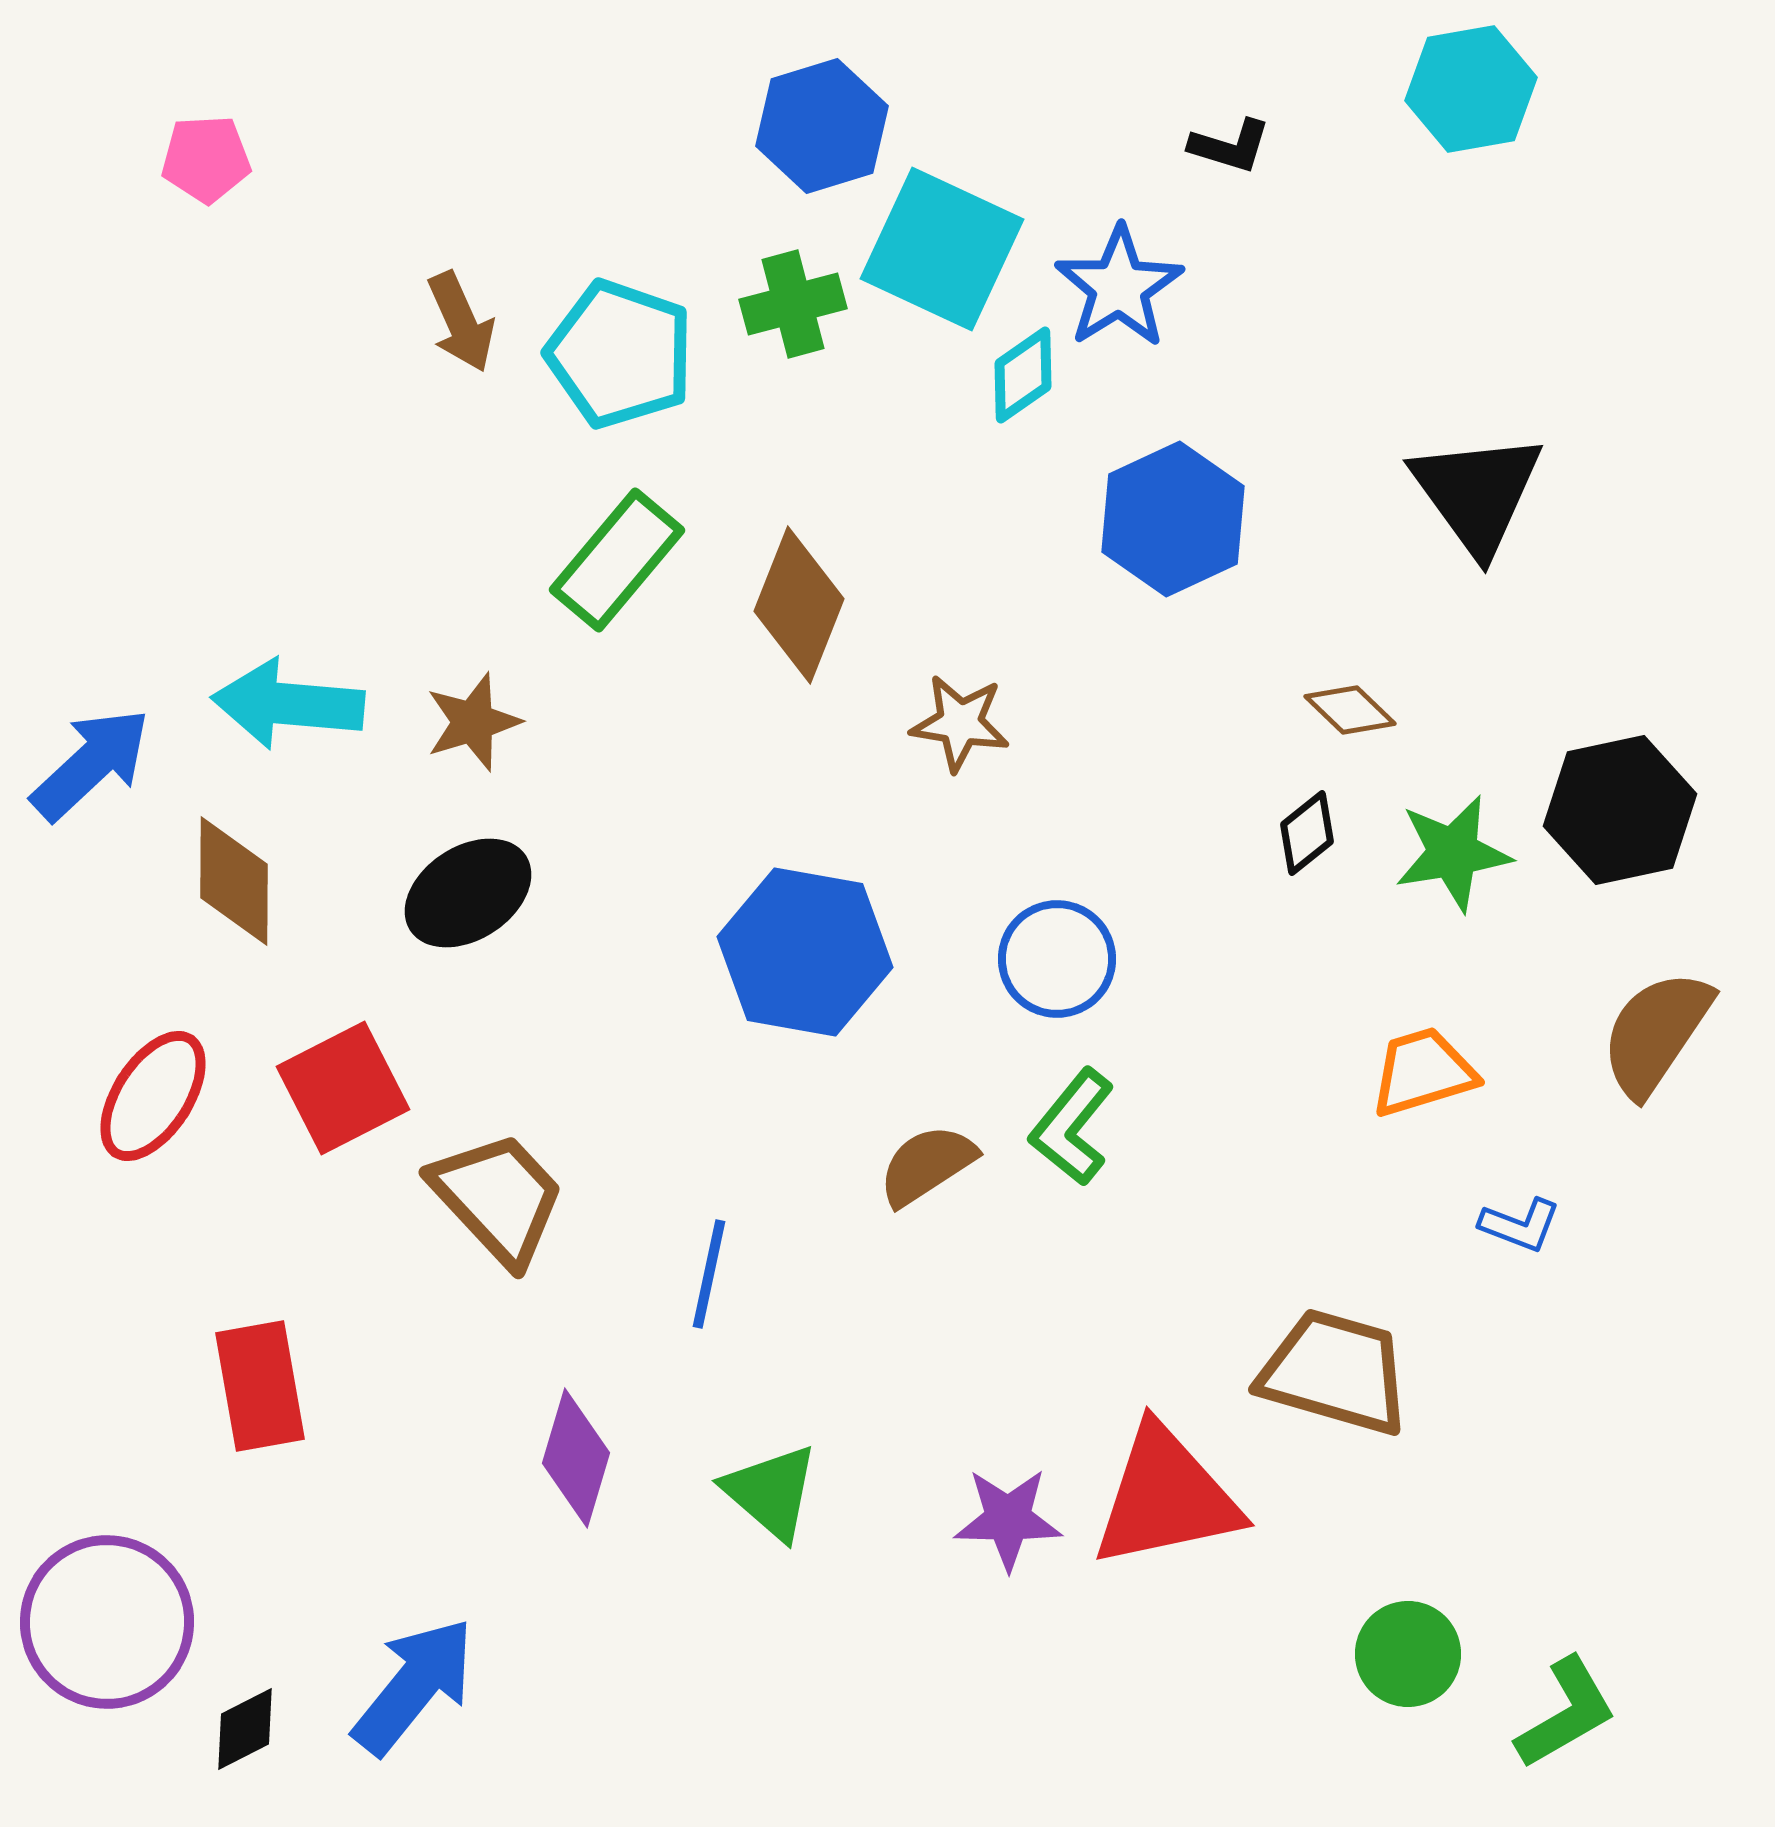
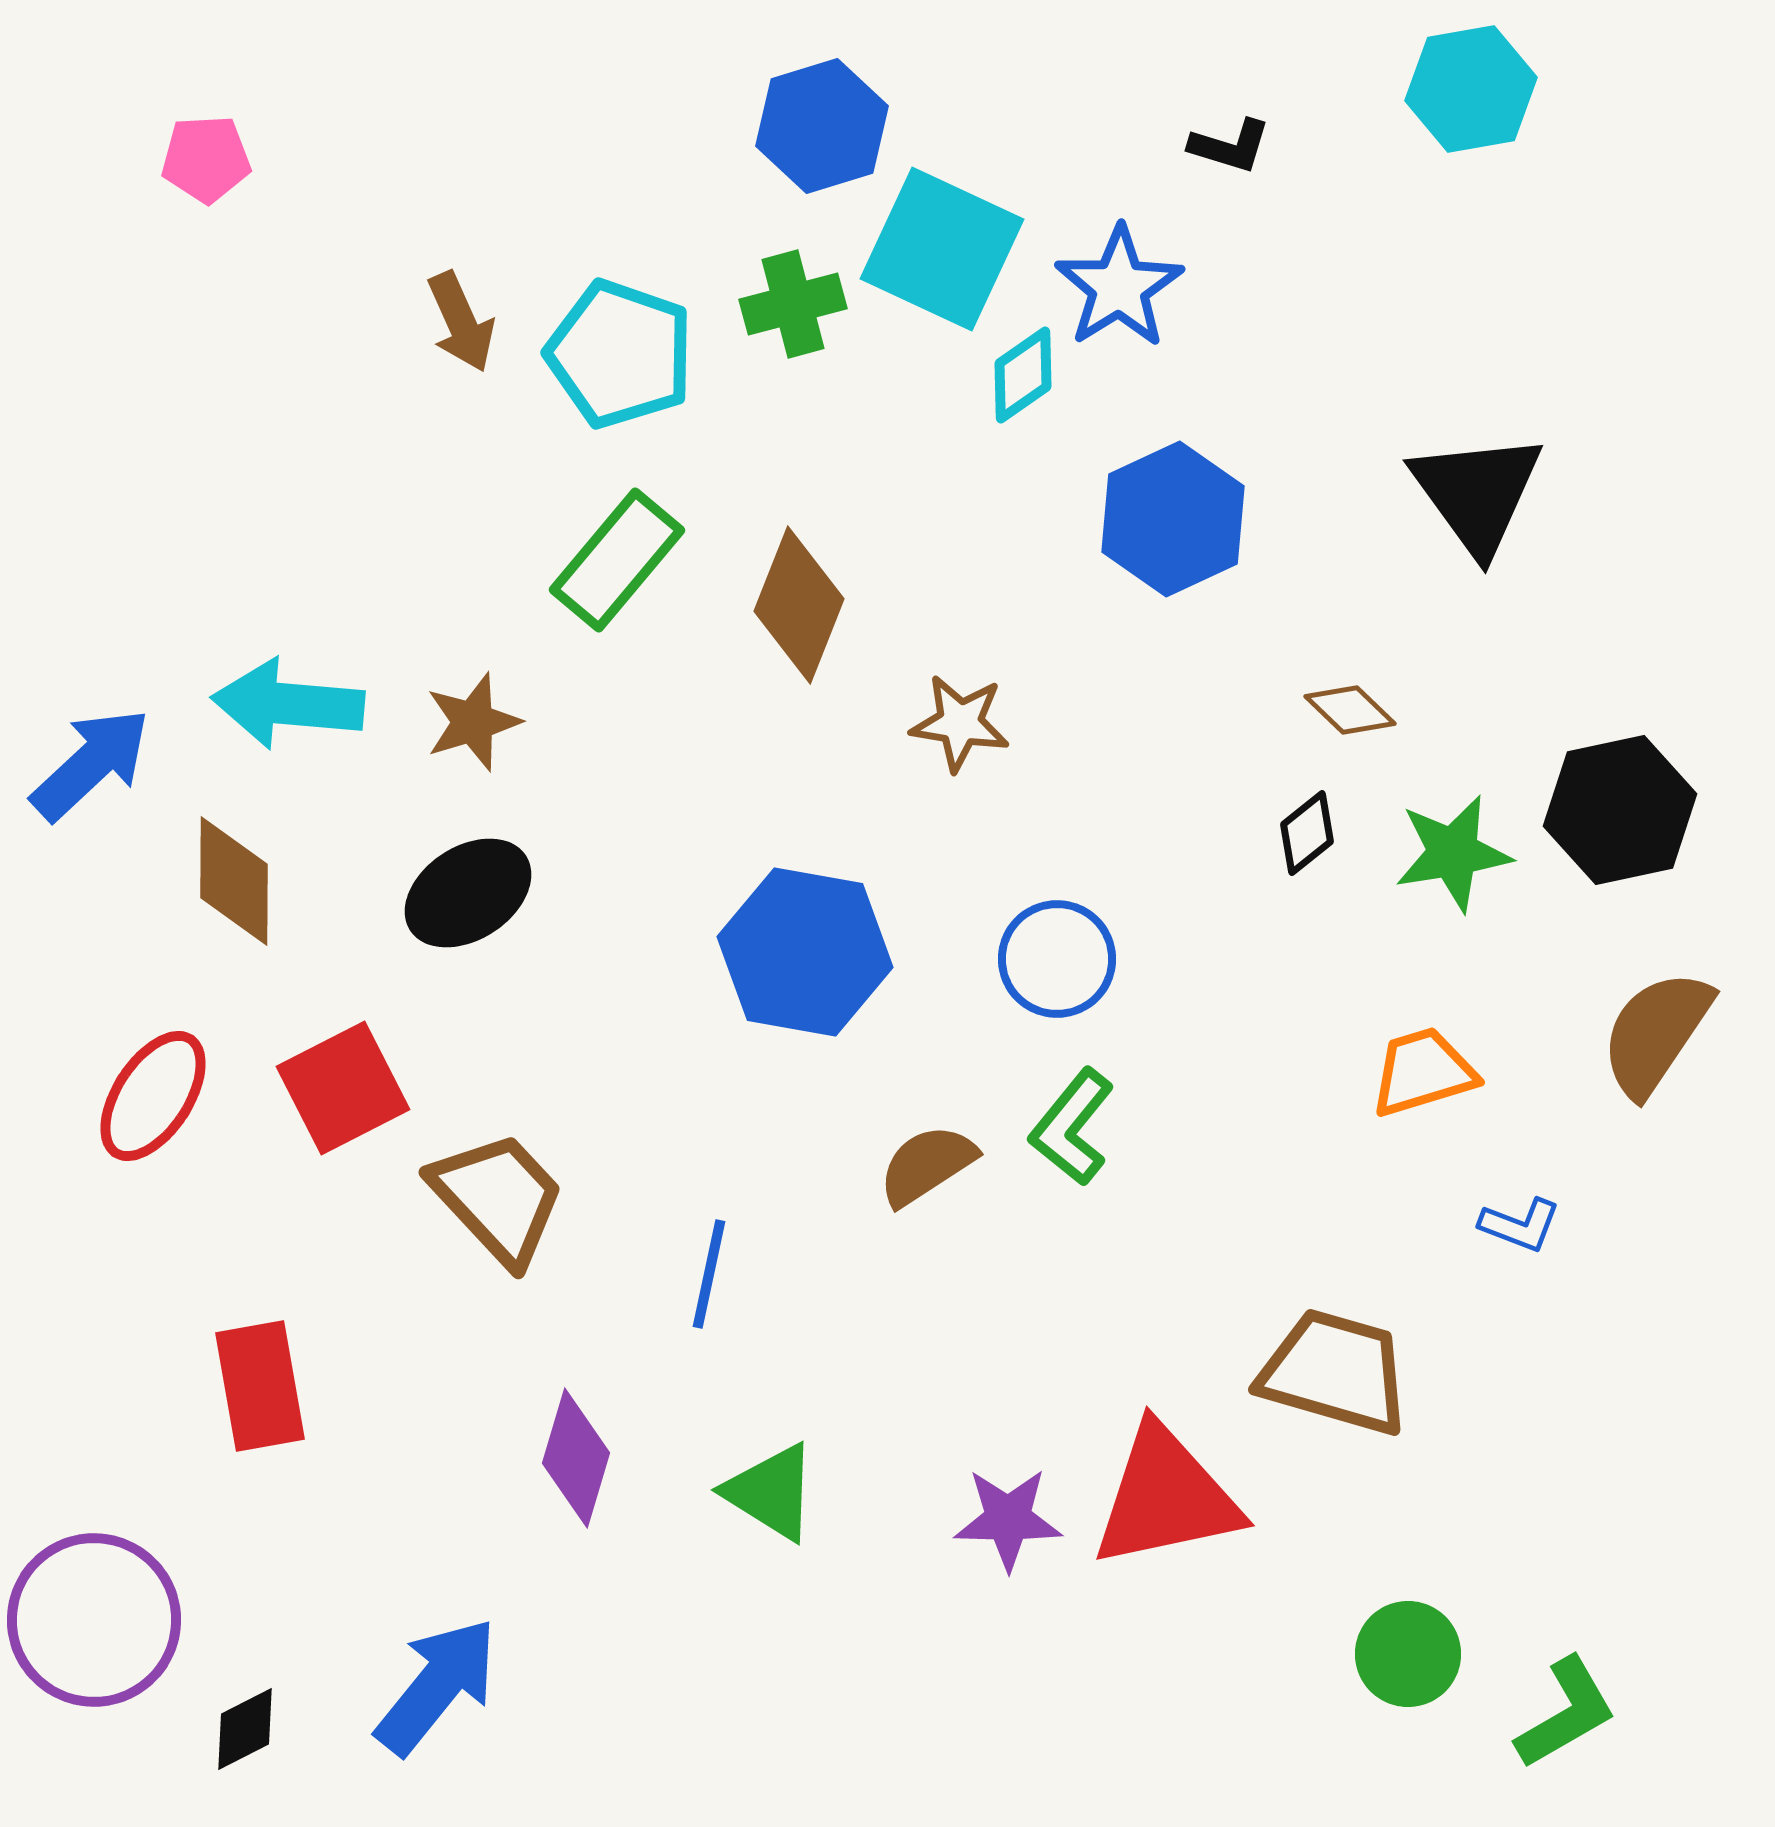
green triangle at (771, 1492): rotated 9 degrees counterclockwise
purple circle at (107, 1622): moved 13 px left, 2 px up
blue arrow at (414, 1686): moved 23 px right
